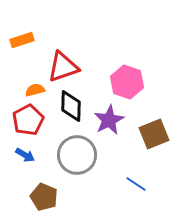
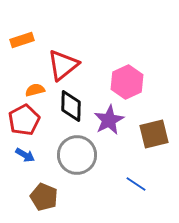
red triangle: moved 2 px up; rotated 20 degrees counterclockwise
pink hexagon: rotated 16 degrees clockwise
red pentagon: moved 4 px left
brown square: rotated 8 degrees clockwise
